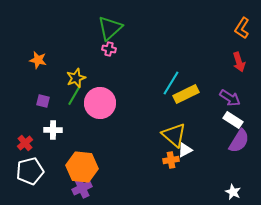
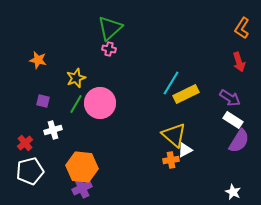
green line: moved 2 px right, 8 px down
white cross: rotated 18 degrees counterclockwise
